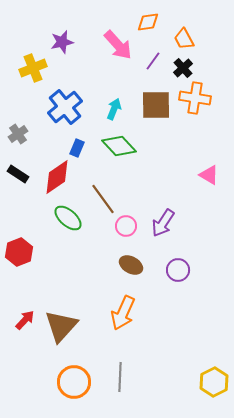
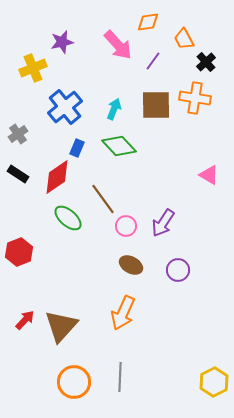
black cross: moved 23 px right, 6 px up
